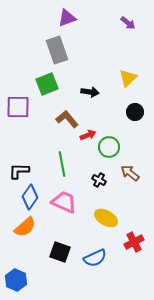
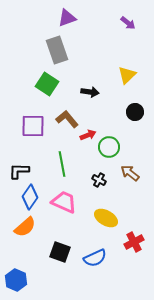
yellow triangle: moved 1 px left, 3 px up
green square: rotated 35 degrees counterclockwise
purple square: moved 15 px right, 19 px down
